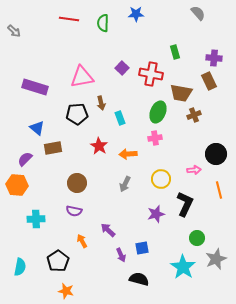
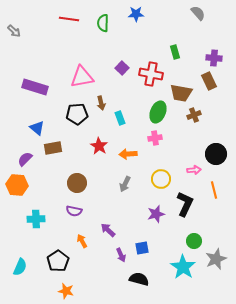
orange line at (219, 190): moved 5 px left
green circle at (197, 238): moved 3 px left, 3 px down
cyan semicircle at (20, 267): rotated 12 degrees clockwise
